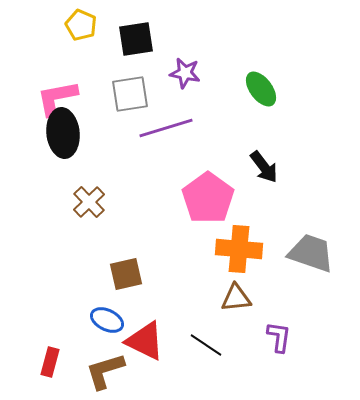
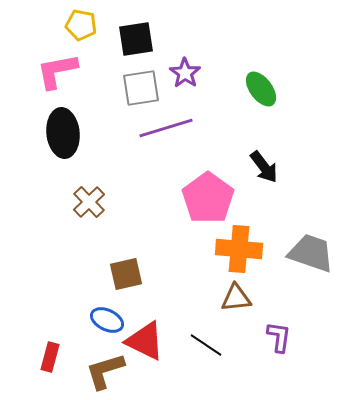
yellow pentagon: rotated 12 degrees counterclockwise
purple star: rotated 24 degrees clockwise
gray square: moved 11 px right, 6 px up
pink L-shape: moved 27 px up
red rectangle: moved 5 px up
